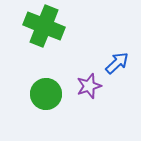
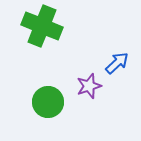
green cross: moved 2 px left
green circle: moved 2 px right, 8 px down
